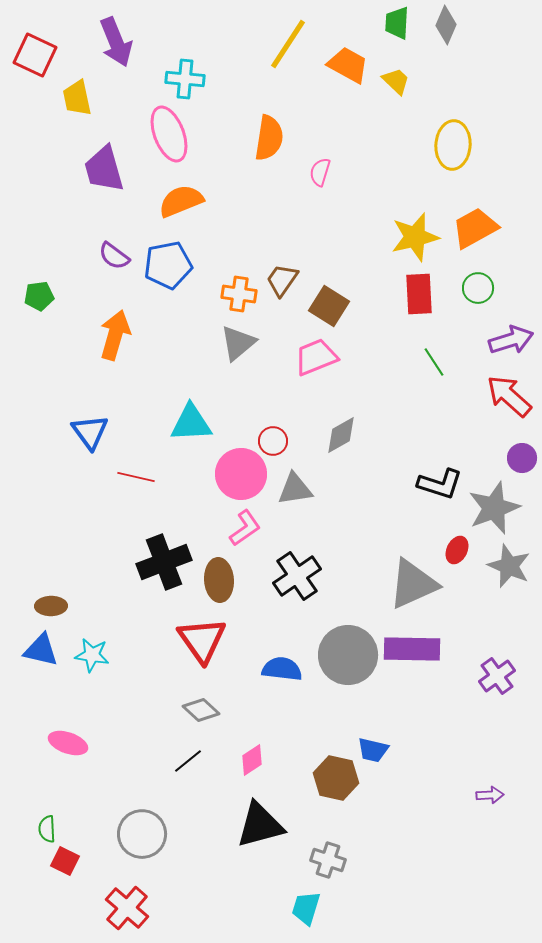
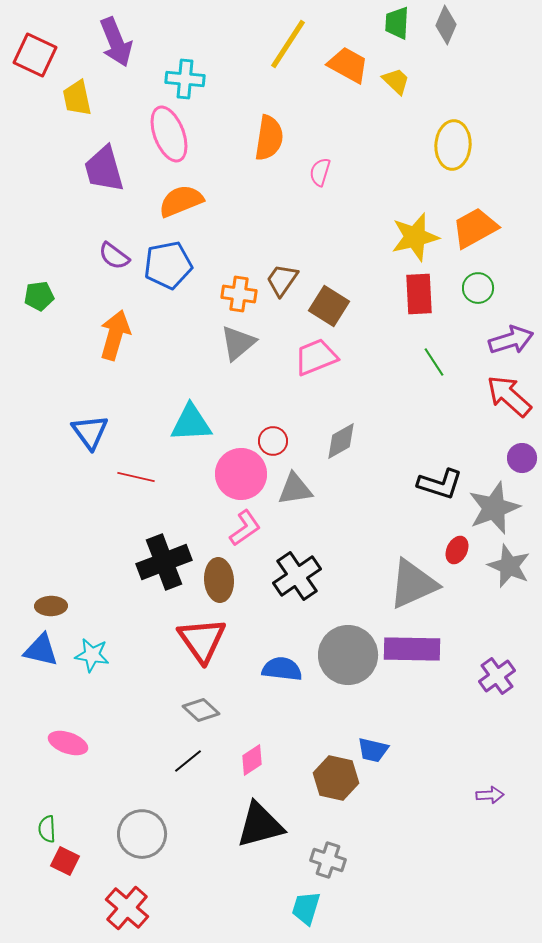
gray diamond at (341, 435): moved 6 px down
